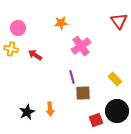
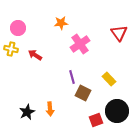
red triangle: moved 12 px down
pink cross: moved 1 px left, 2 px up
yellow rectangle: moved 6 px left
brown square: rotated 28 degrees clockwise
